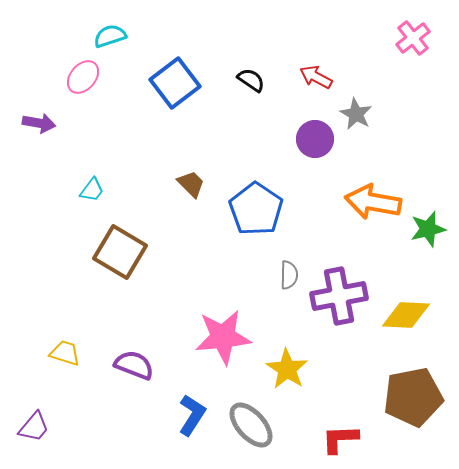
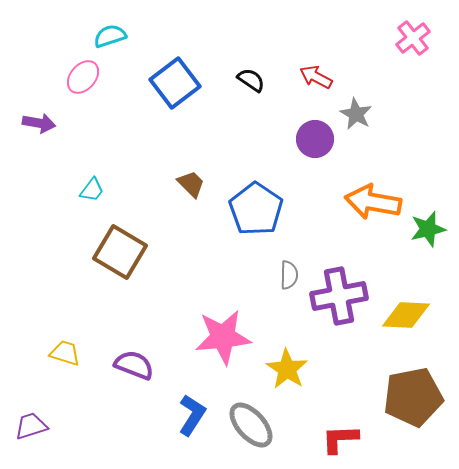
purple trapezoid: moved 3 px left, 1 px up; rotated 148 degrees counterclockwise
